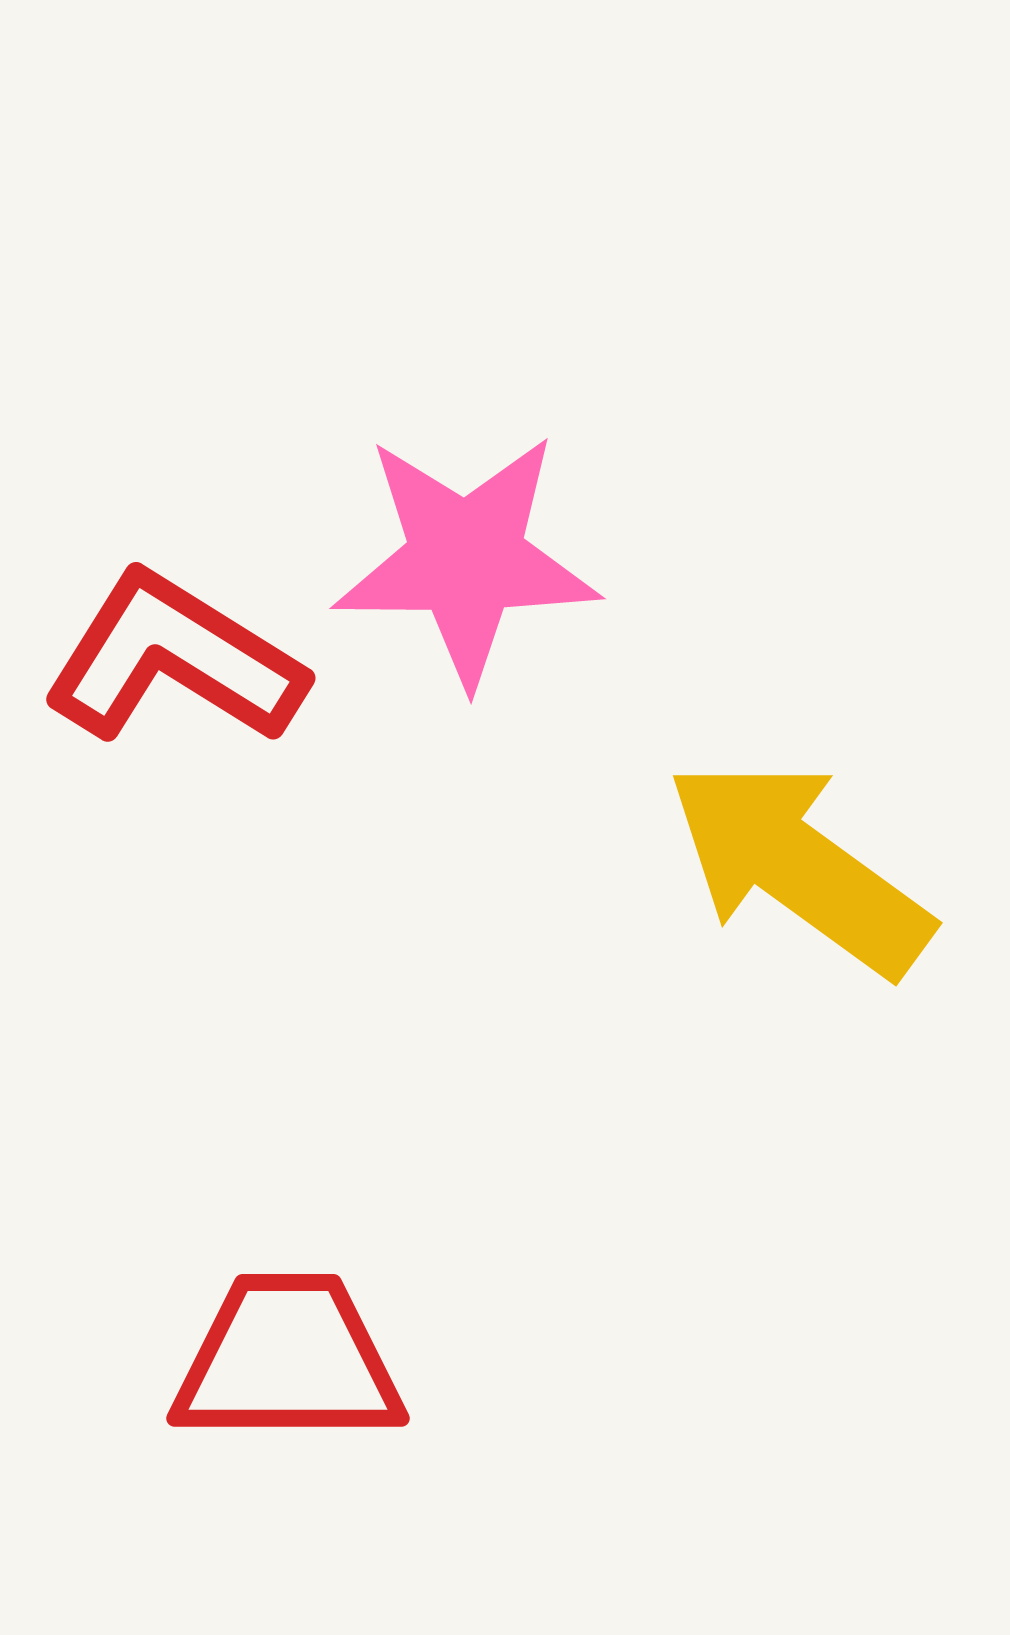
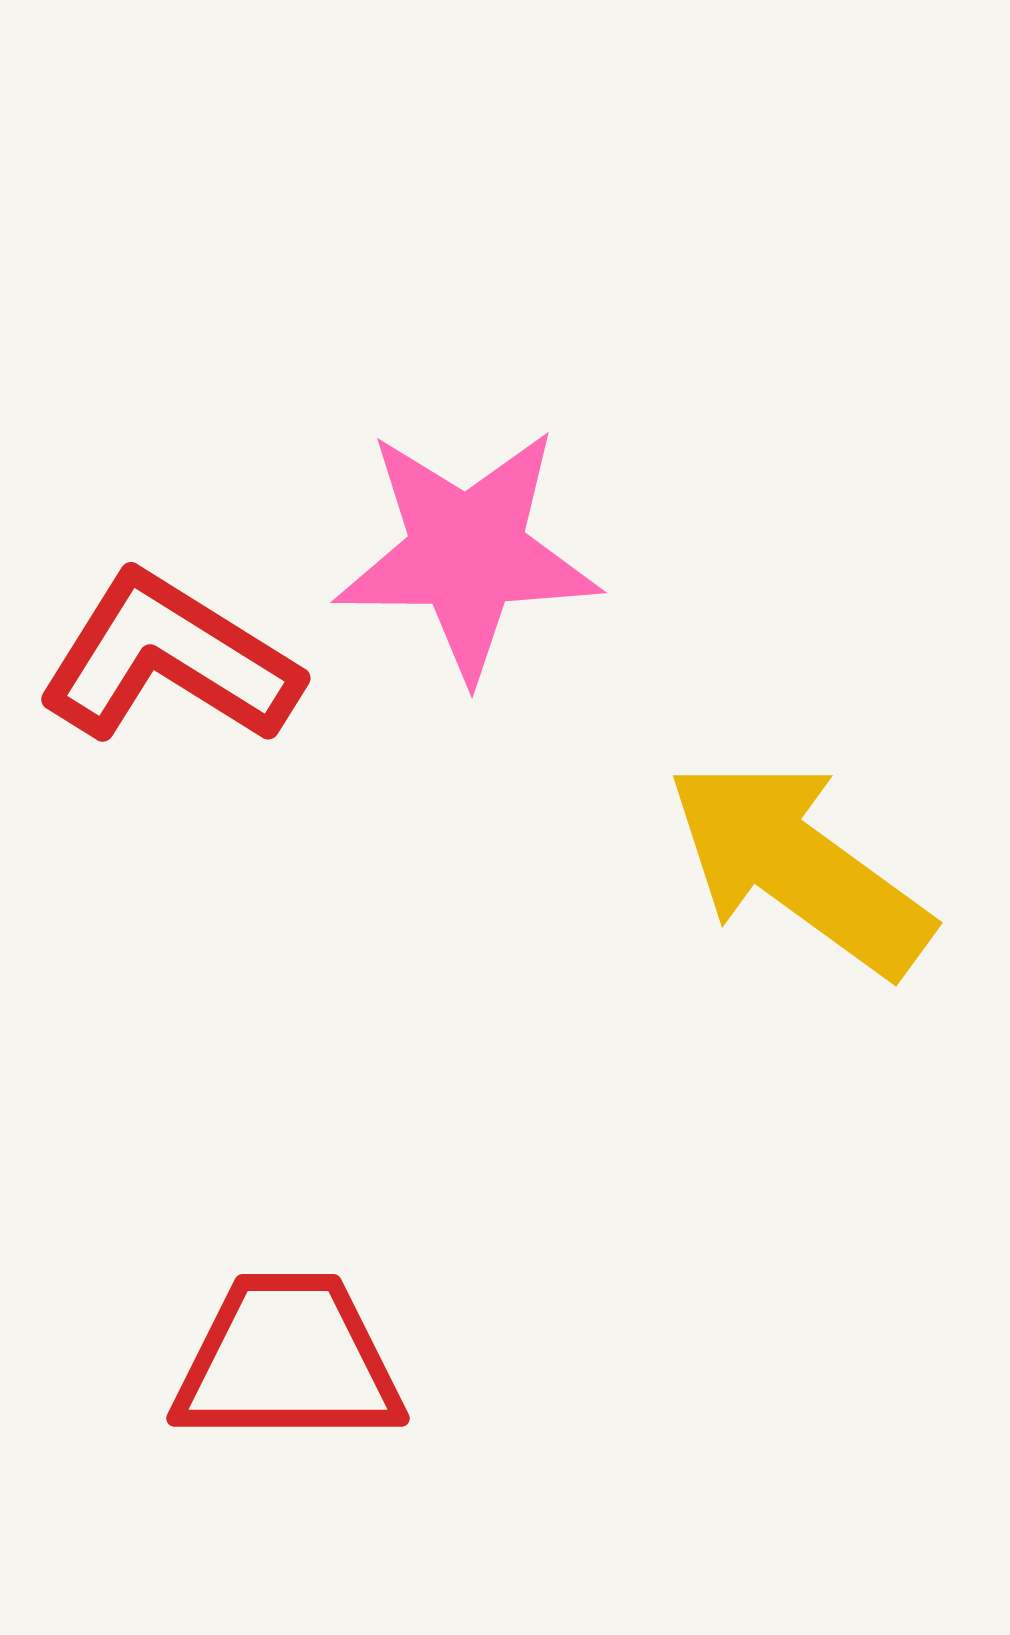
pink star: moved 1 px right, 6 px up
red L-shape: moved 5 px left
